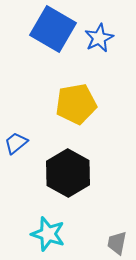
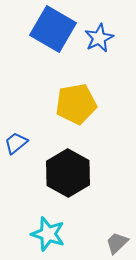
gray trapezoid: rotated 35 degrees clockwise
